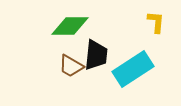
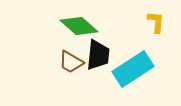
green diamond: moved 9 px right; rotated 42 degrees clockwise
black trapezoid: moved 2 px right
brown trapezoid: moved 4 px up
